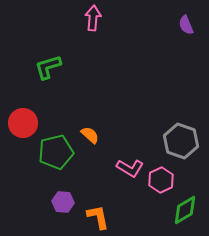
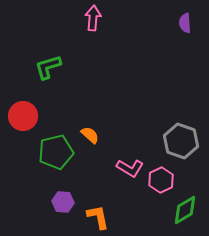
purple semicircle: moved 1 px left, 2 px up; rotated 18 degrees clockwise
red circle: moved 7 px up
